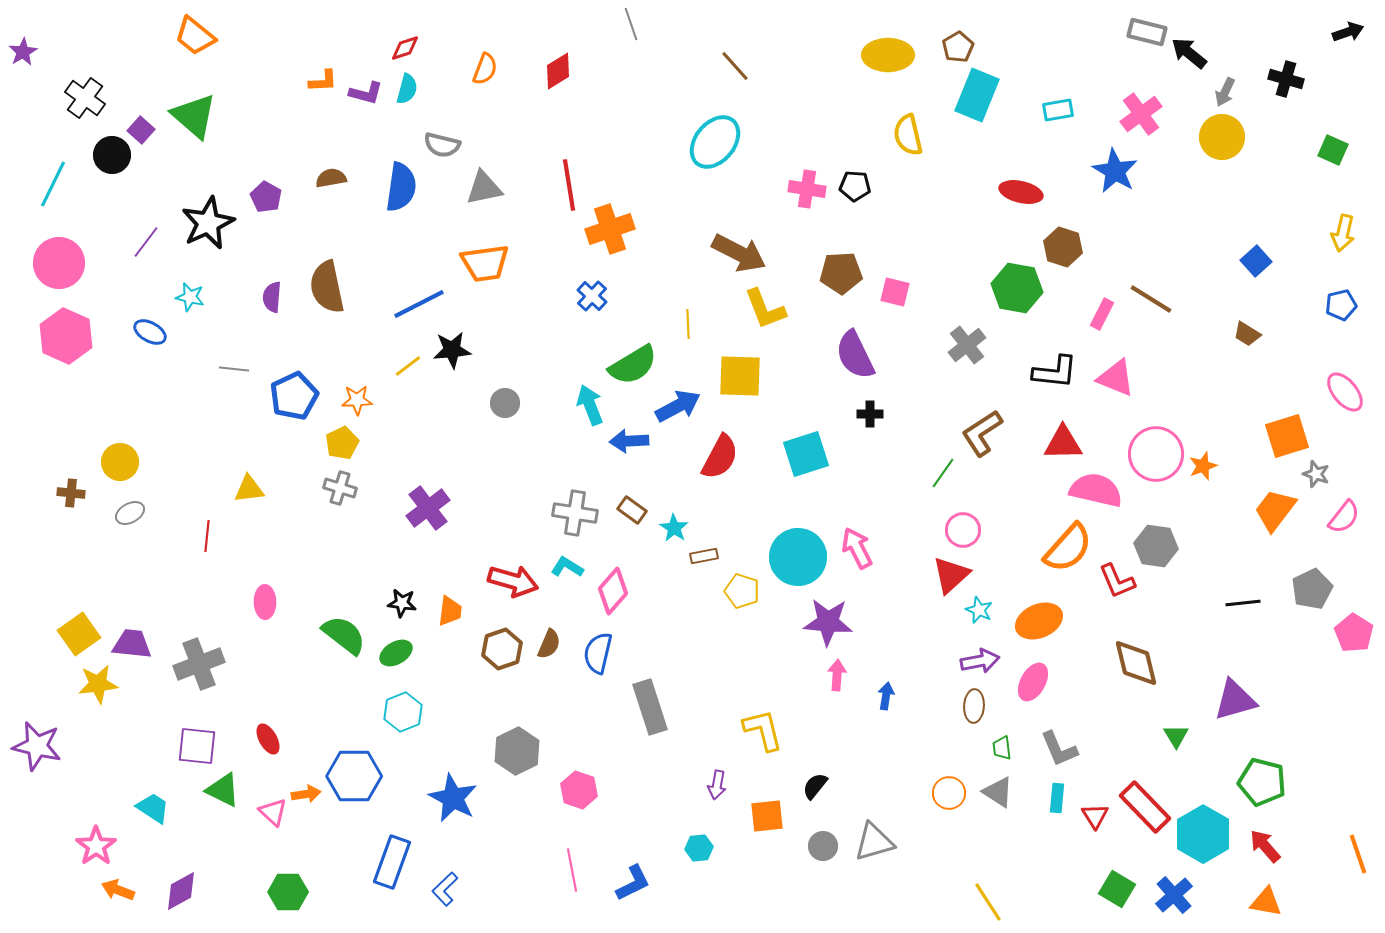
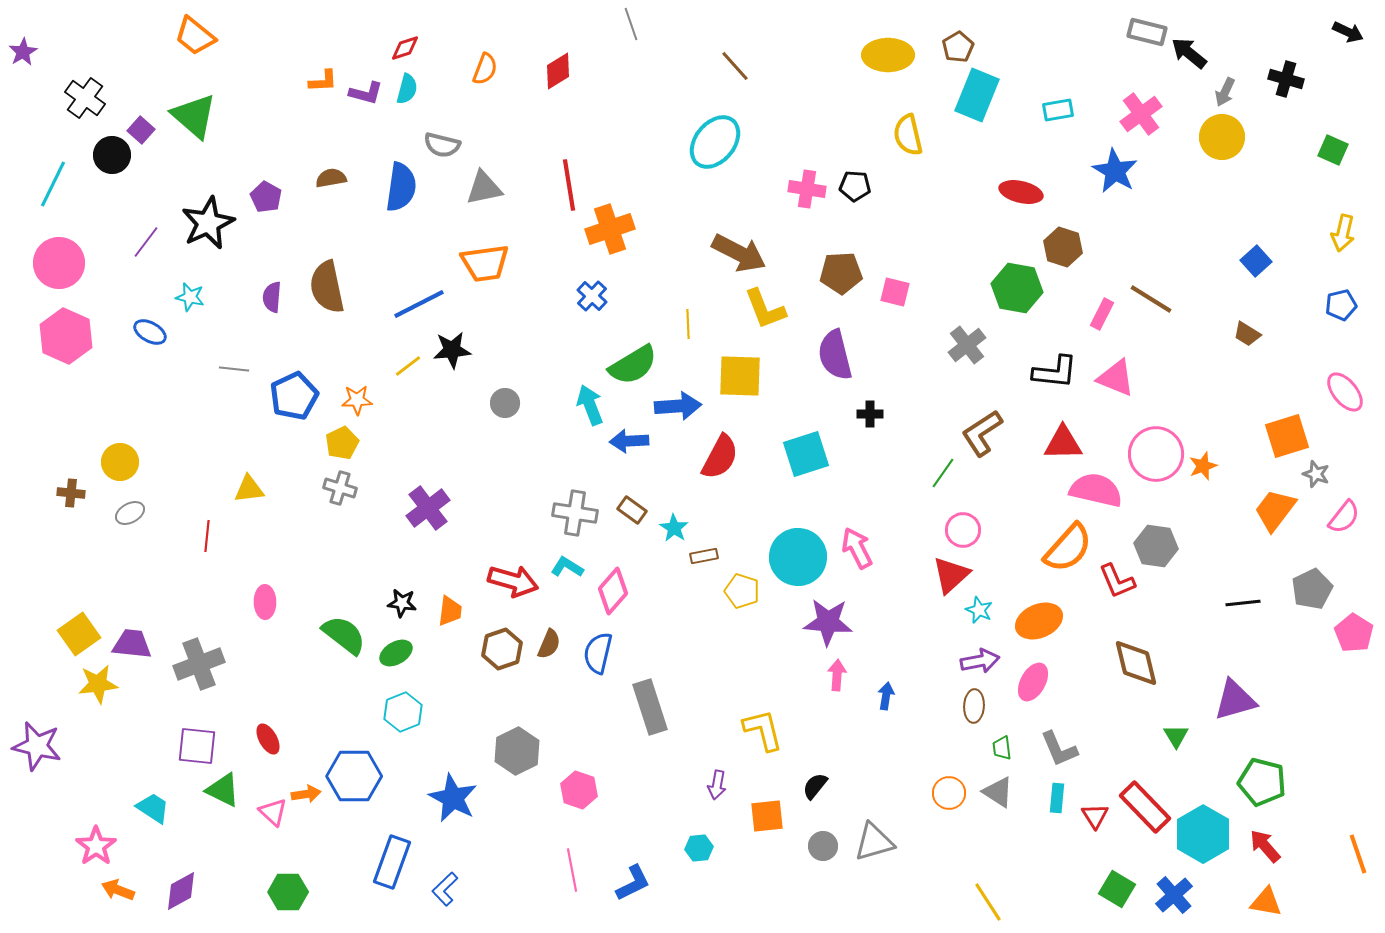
black arrow at (1348, 32): rotated 44 degrees clockwise
purple semicircle at (855, 355): moved 20 px left; rotated 12 degrees clockwise
blue arrow at (678, 406): rotated 24 degrees clockwise
